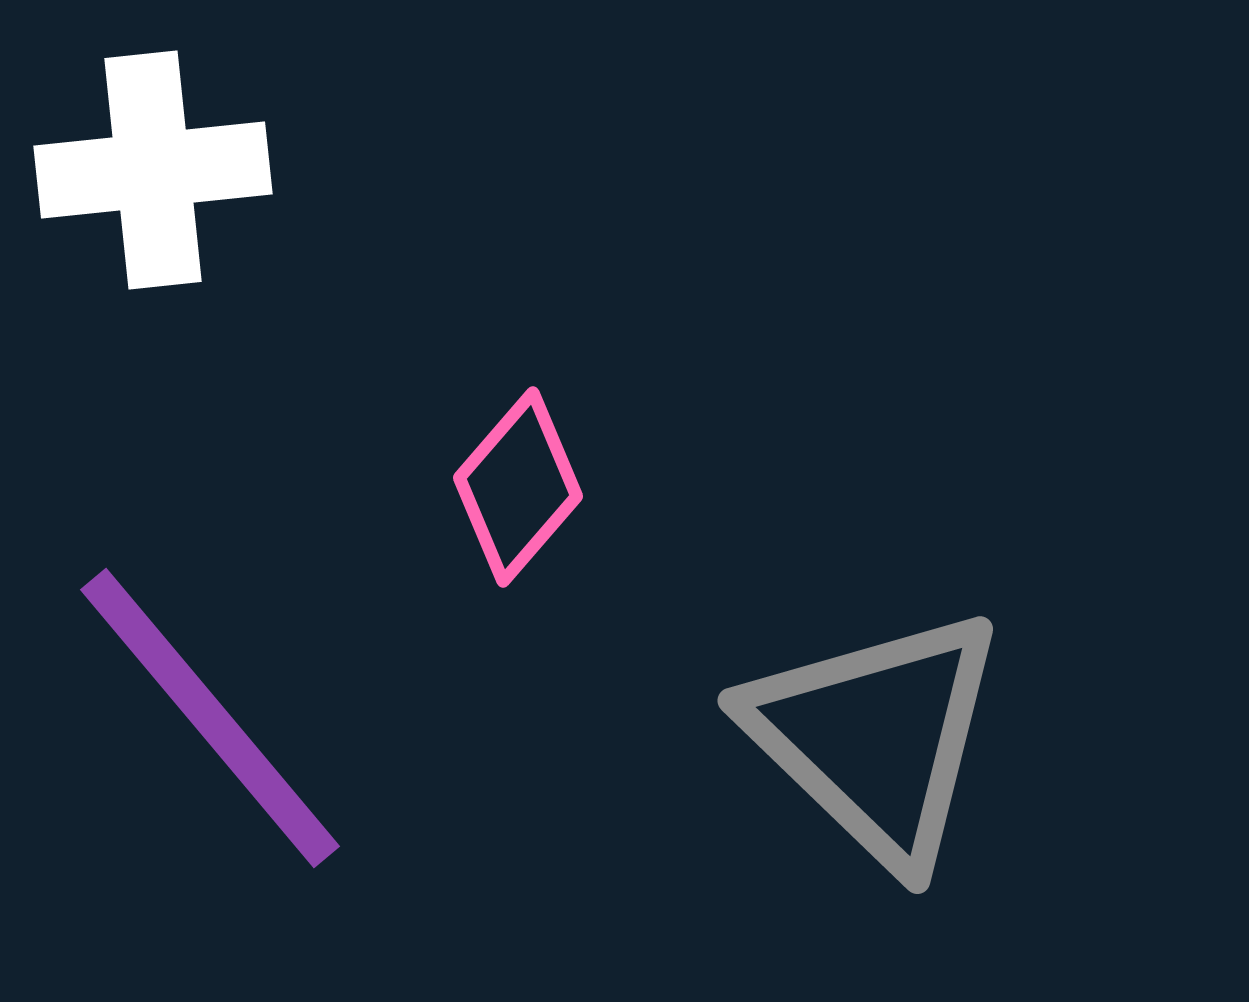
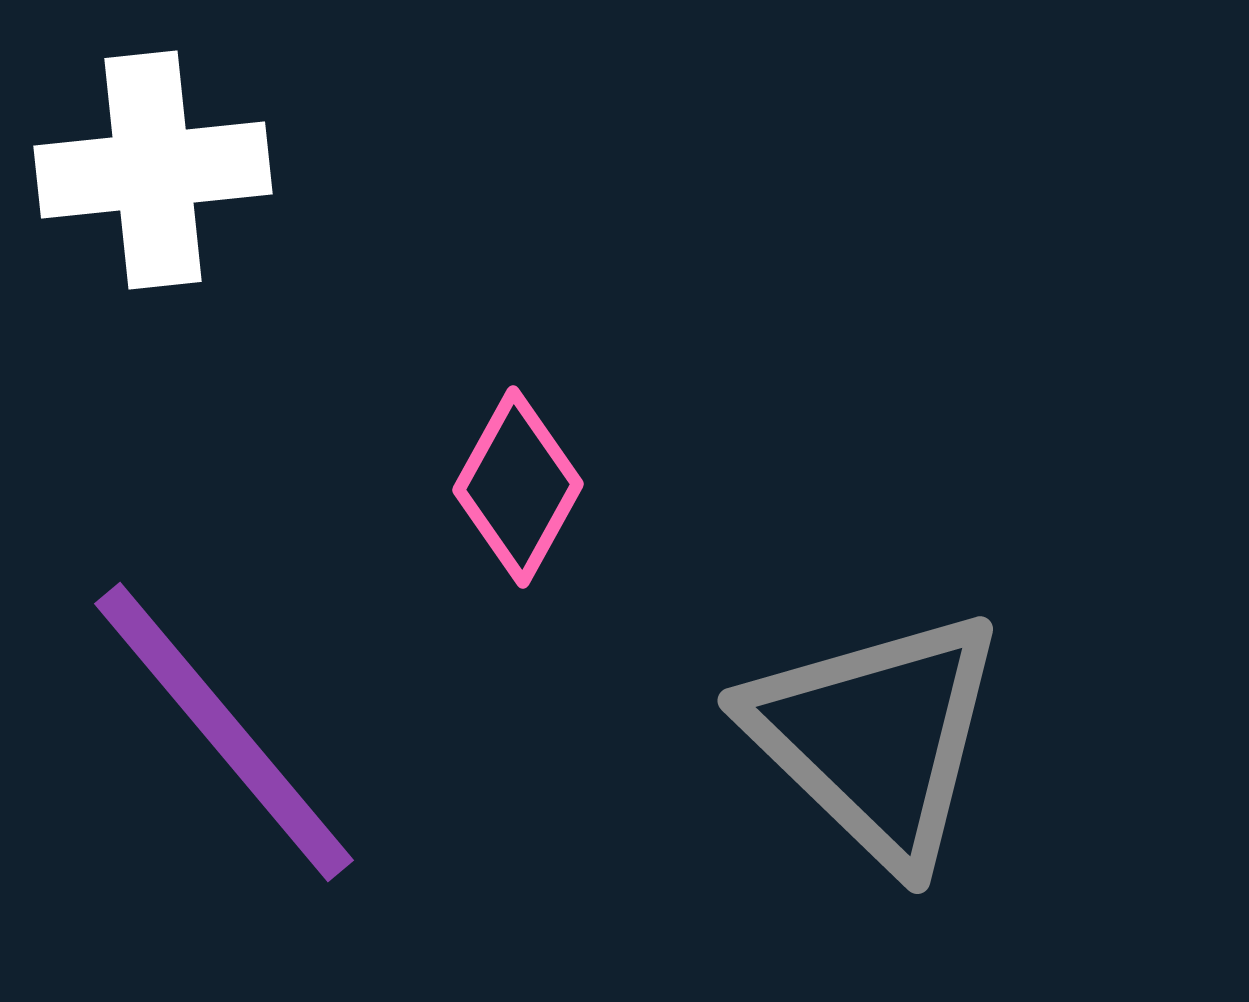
pink diamond: rotated 12 degrees counterclockwise
purple line: moved 14 px right, 14 px down
